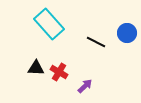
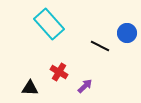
black line: moved 4 px right, 4 px down
black triangle: moved 6 px left, 20 px down
